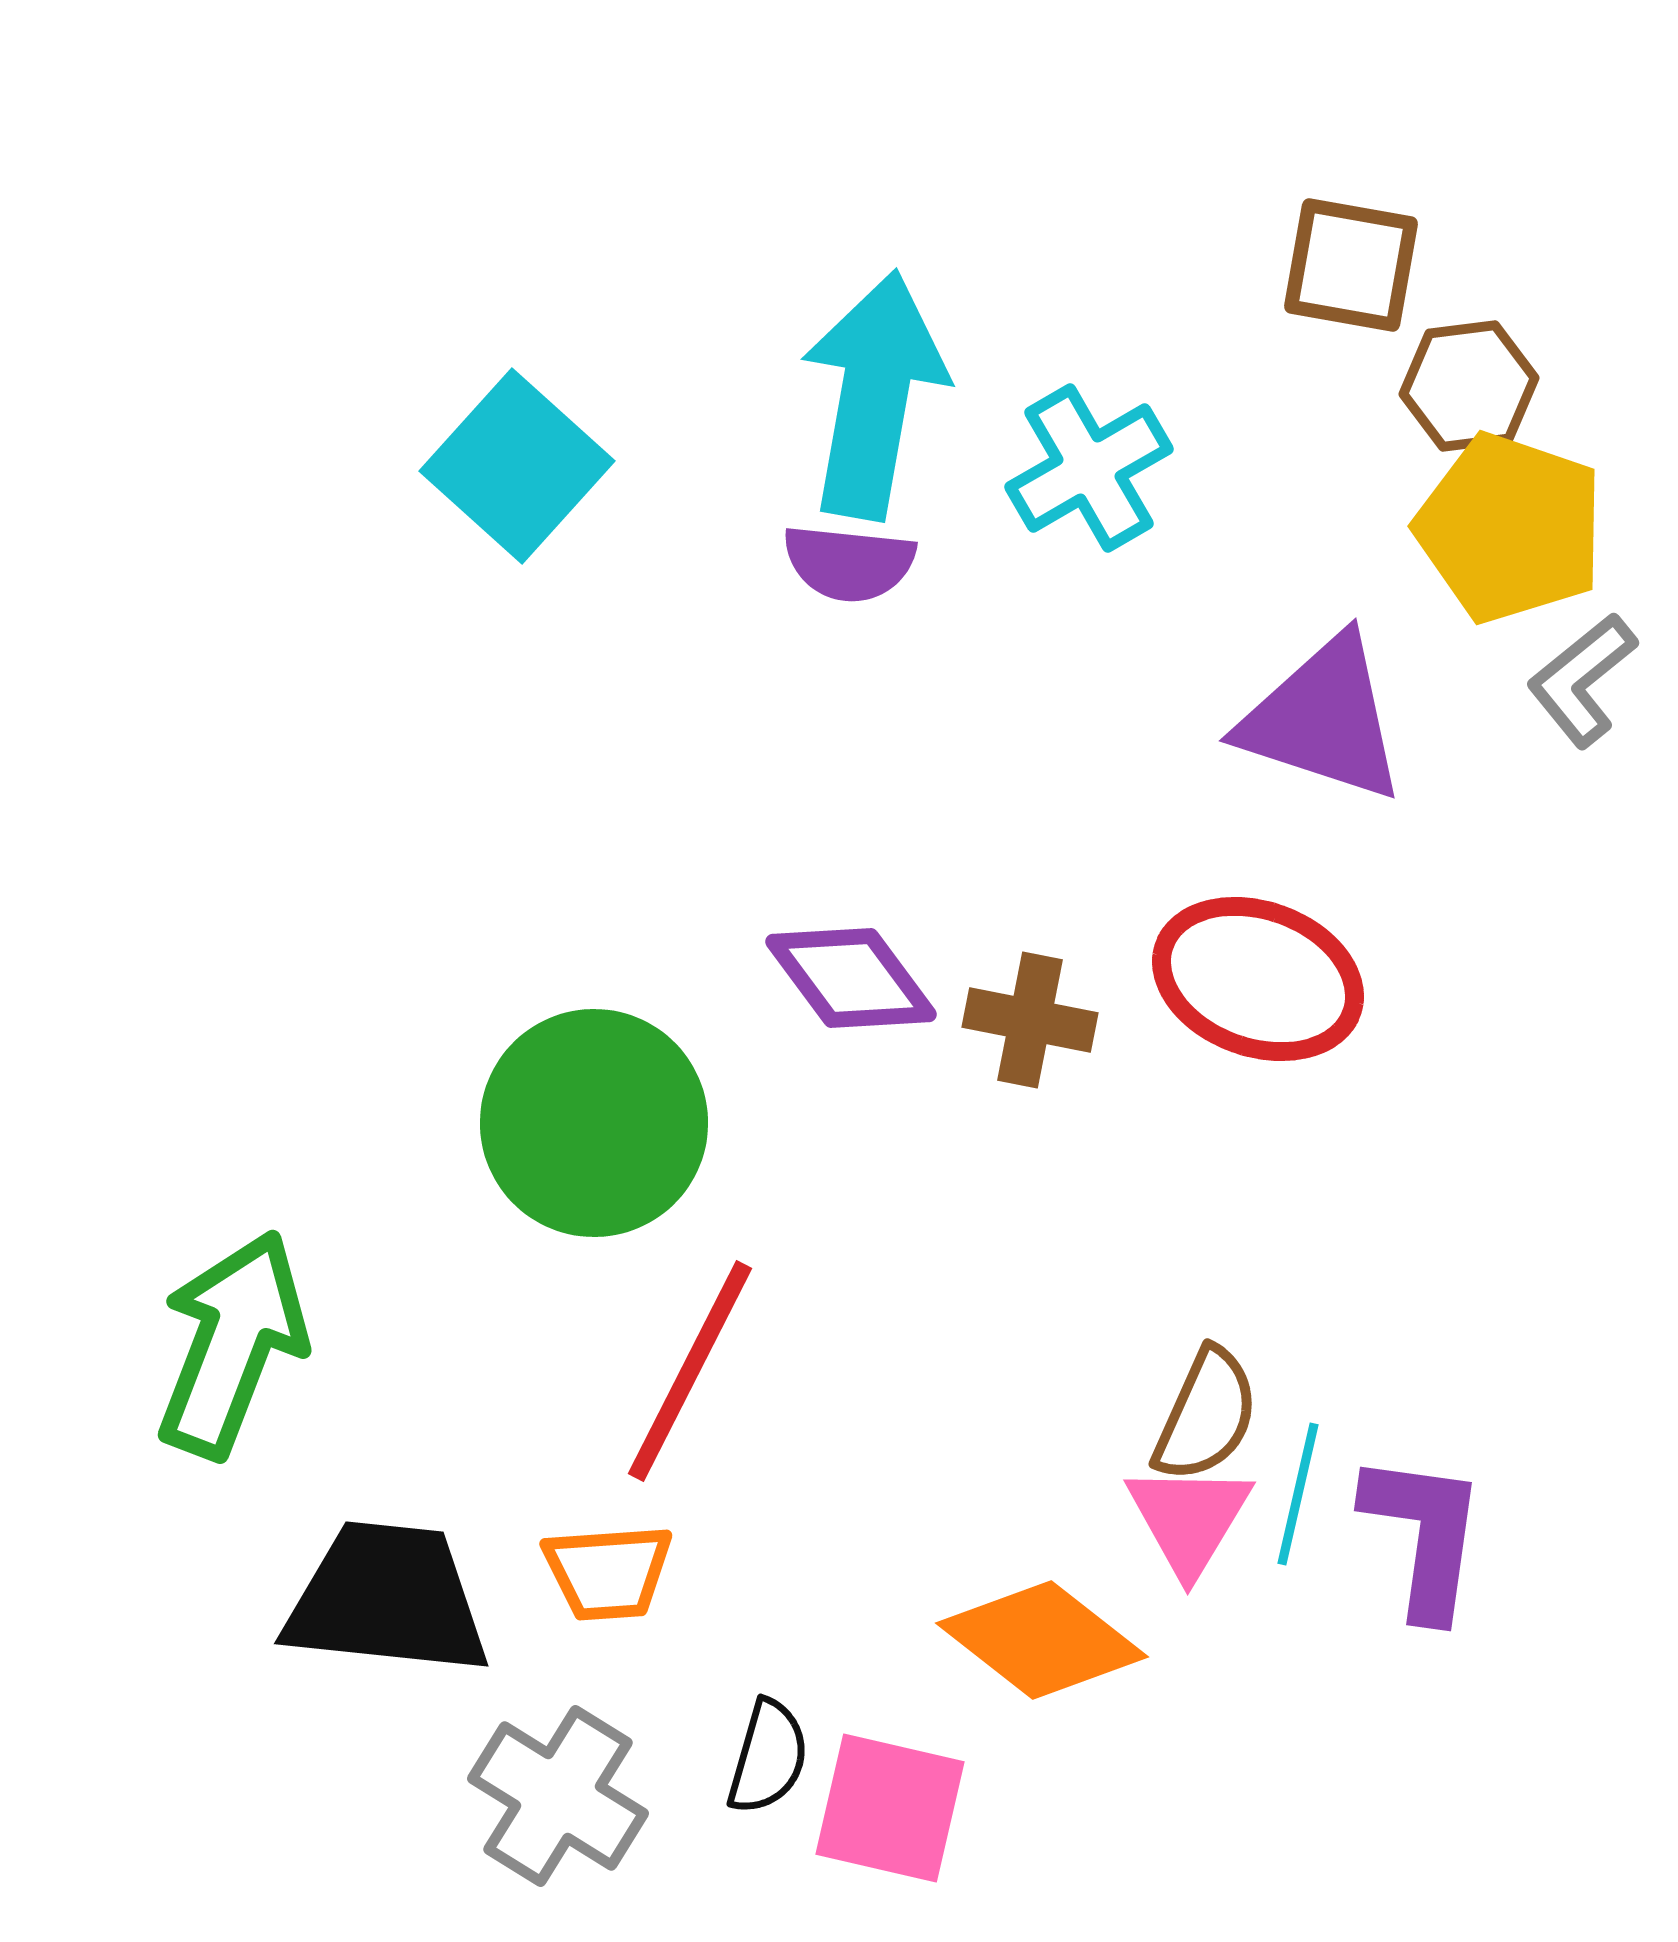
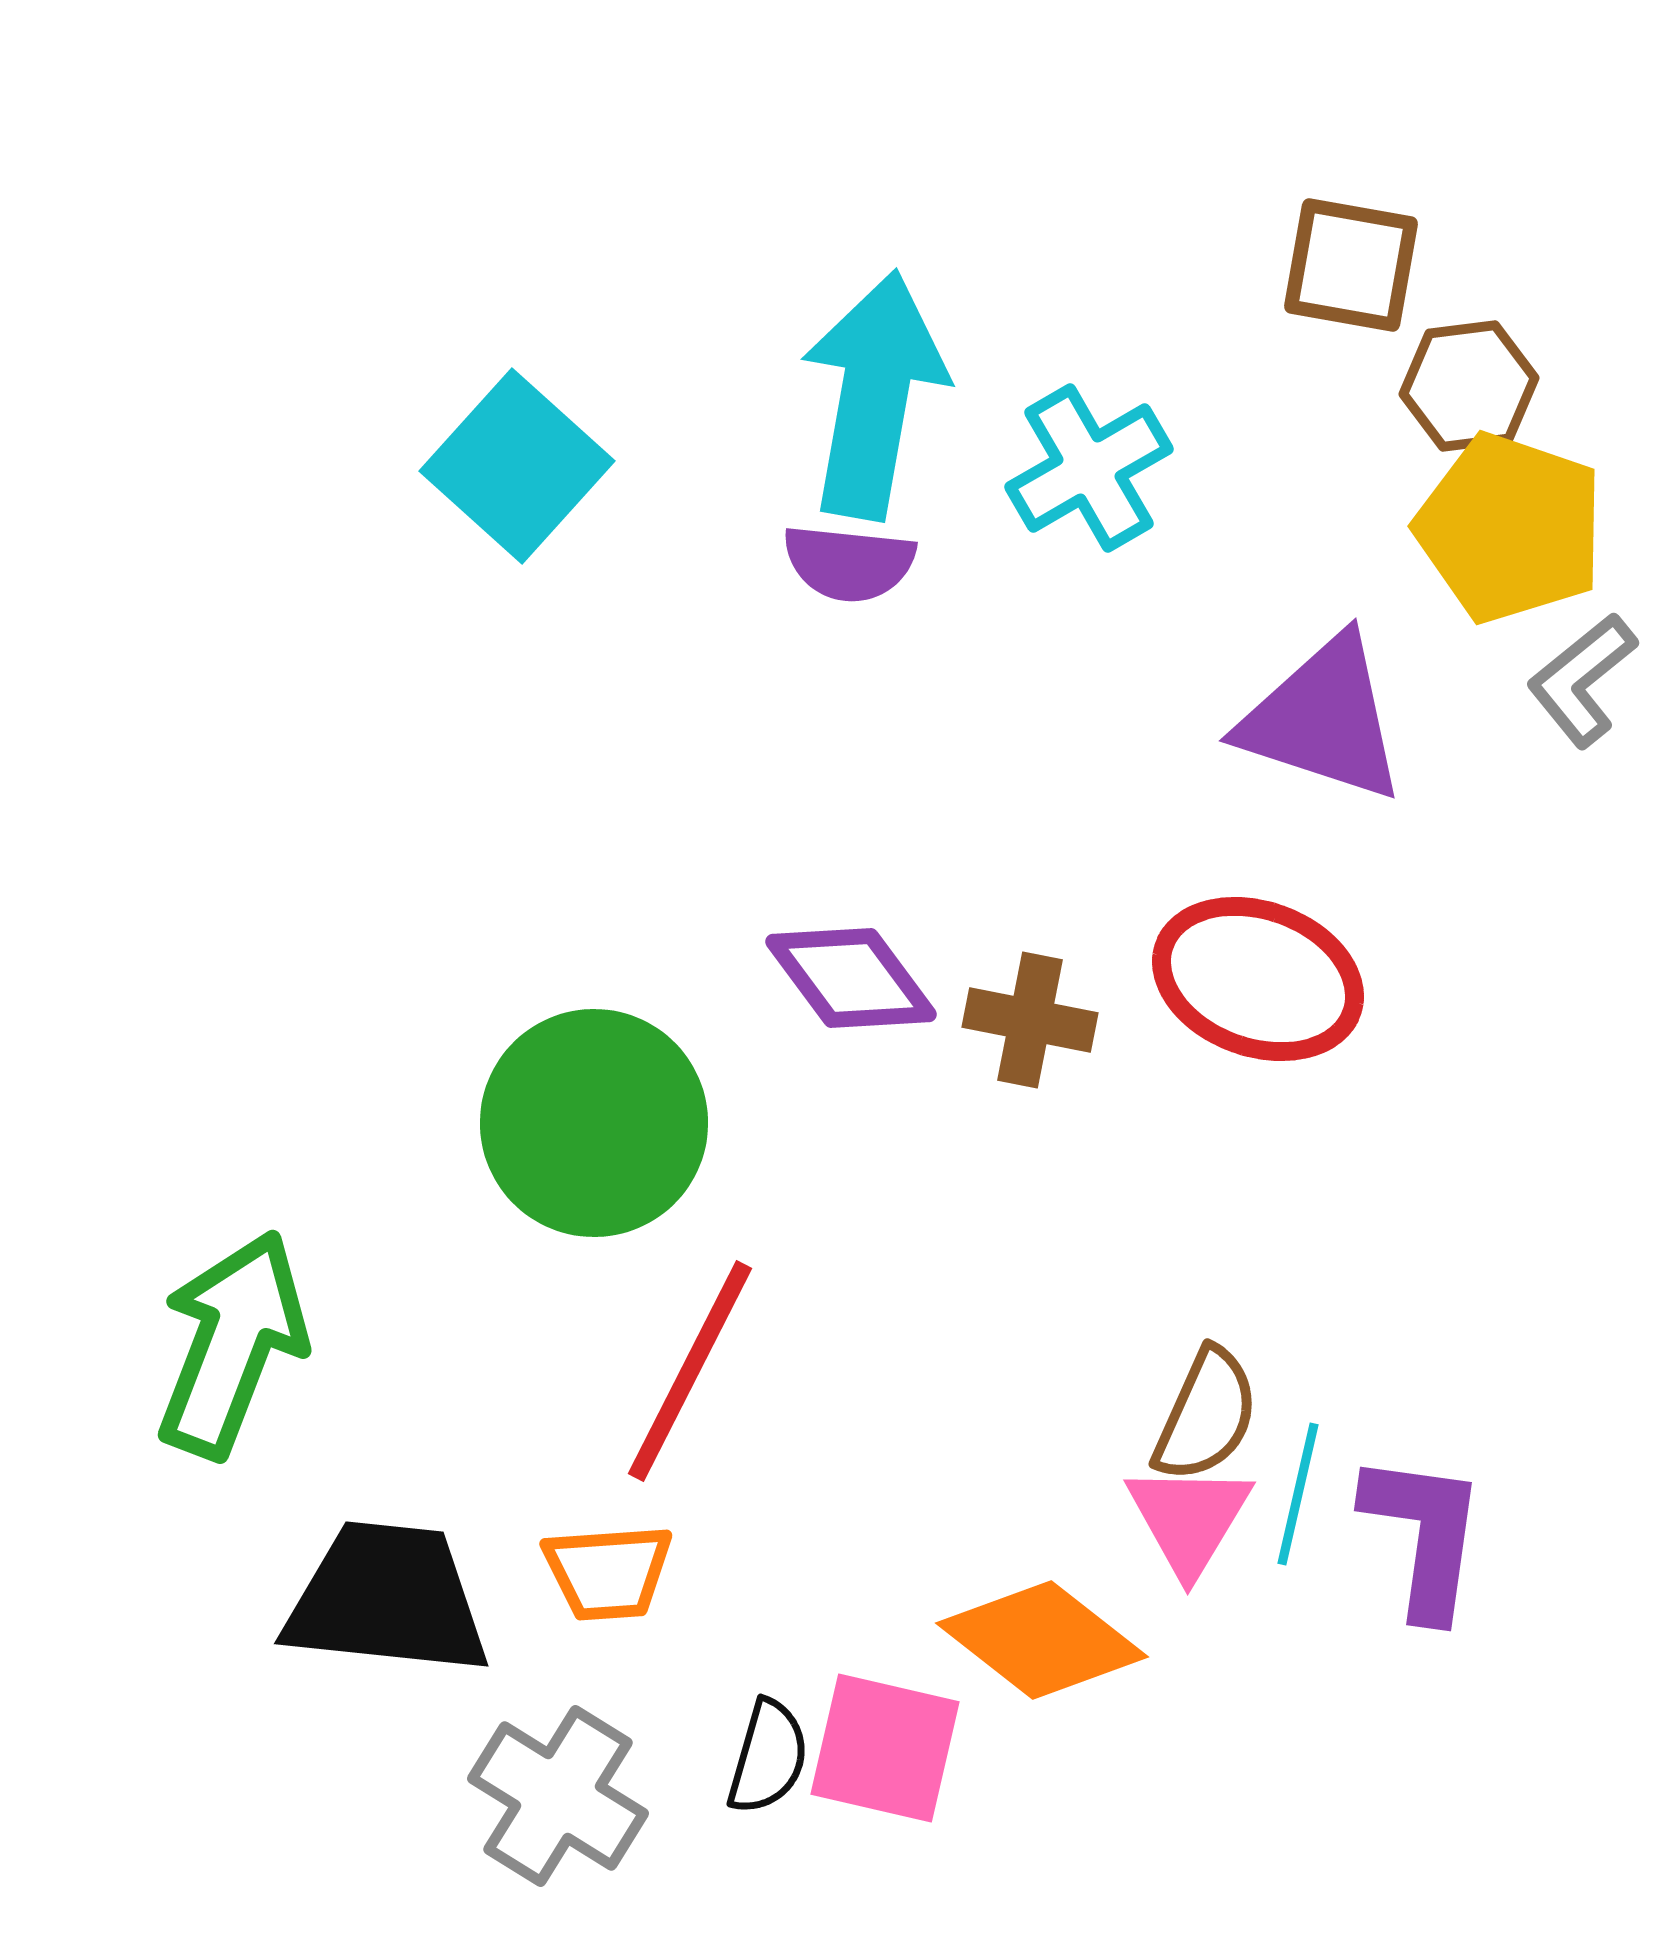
pink square: moved 5 px left, 60 px up
